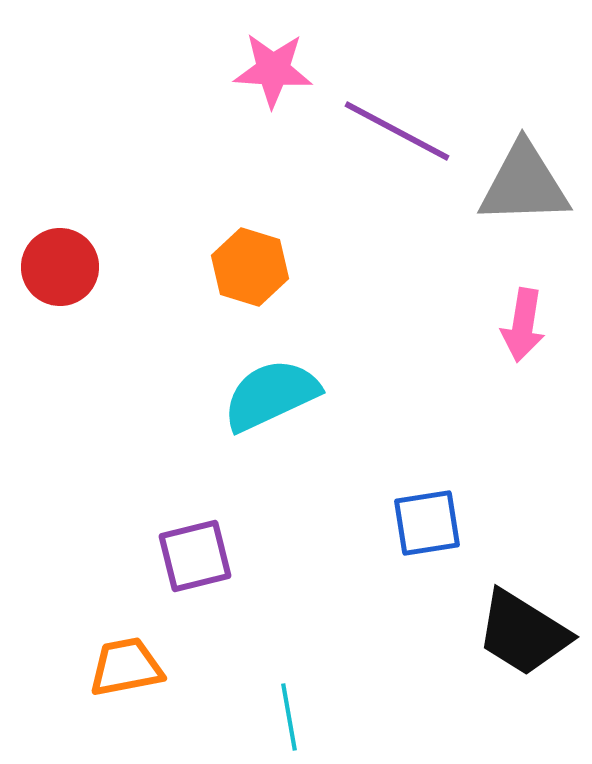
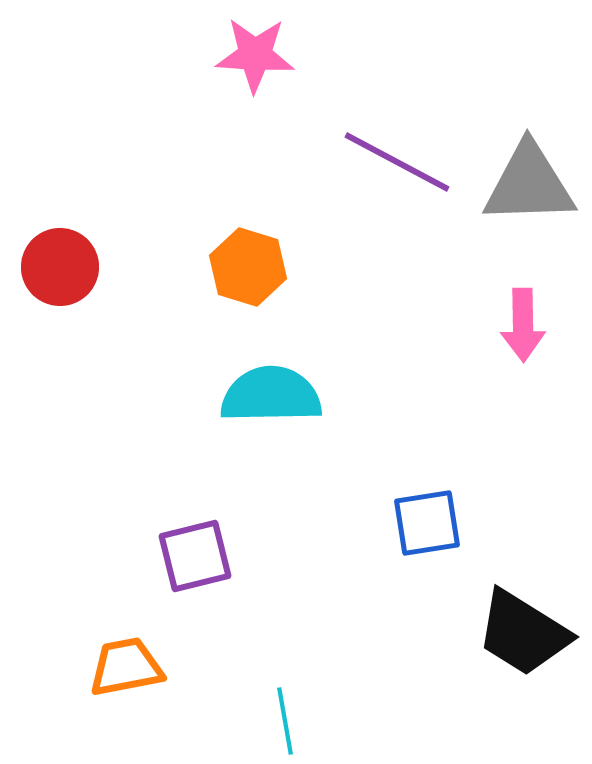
pink star: moved 18 px left, 15 px up
purple line: moved 31 px down
gray triangle: moved 5 px right
orange hexagon: moved 2 px left
pink arrow: rotated 10 degrees counterclockwise
cyan semicircle: rotated 24 degrees clockwise
cyan line: moved 4 px left, 4 px down
